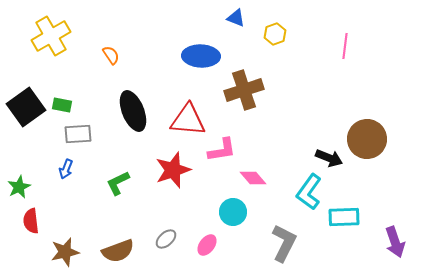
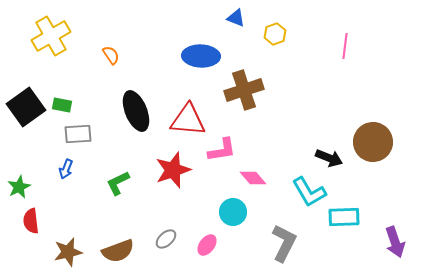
black ellipse: moved 3 px right
brown circle: moved 6 px right, 3 px down
cyan L-shape: rotated 66 degrees counterclockwise
brown star: moved 3 px right
